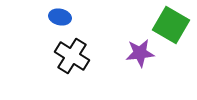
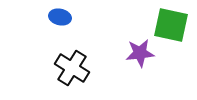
green square: rotated 18 degrees counterclockwise
black cross: moved 12 px down
